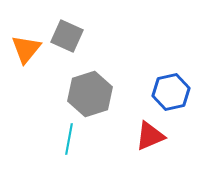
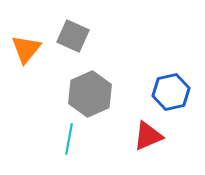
gray square: moved 6 px right
gray hexagon: rotated 6 degrees counterclockwise
red triangle: moved 2 px left
